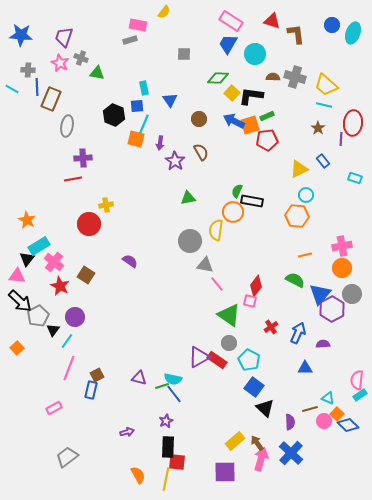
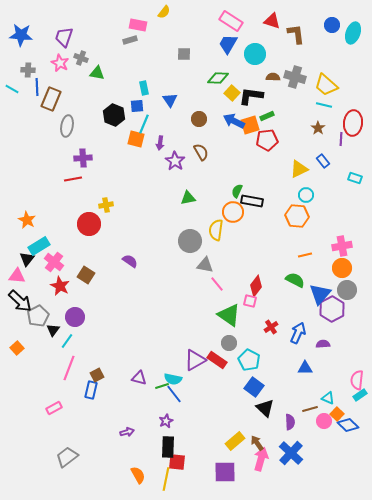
gray circle at (352, 294): moved 5 px left, 4 px up
purple triangle at (199, 357): moved 4 px left, 3 px down
